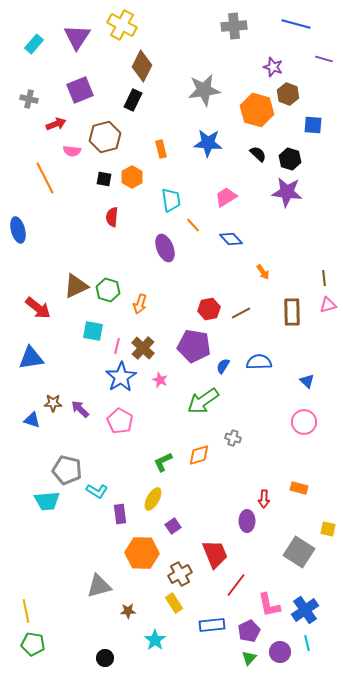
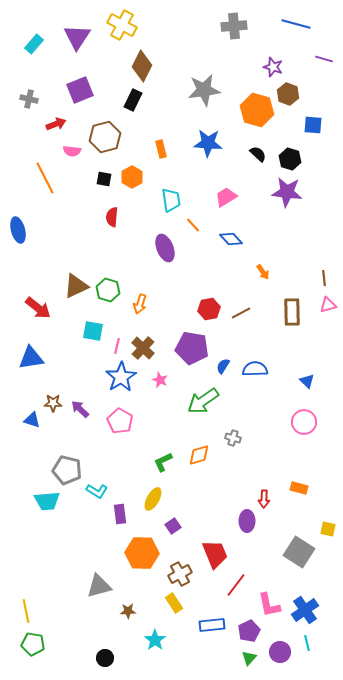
purple pentagon at (194, 346): moved 2 px left, 2 px down
blue semicircle at (259, 362): moved 4 px left, 7 px down
